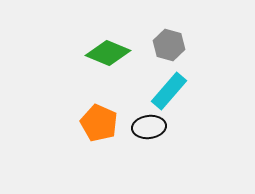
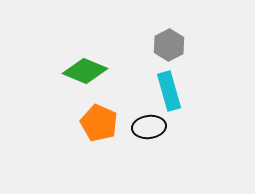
gray hexagon: rotated 16 degrees clockwise
green diamond: moved 23 px left, 18 px down
cyan rectangle: rotated 57 degrees counterclockwise
